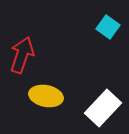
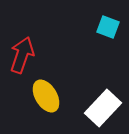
cyan square: rotated 15 degrees counterclockwise
yellow ellipse: rotated 48 degrees clockwise
